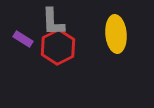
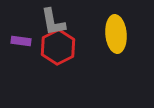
gray L-shape: rotated 8 degrees counterclockwise
purple rectangle: moved 2 px left, 2 px down; rotated 24 degrees counterclockwise
